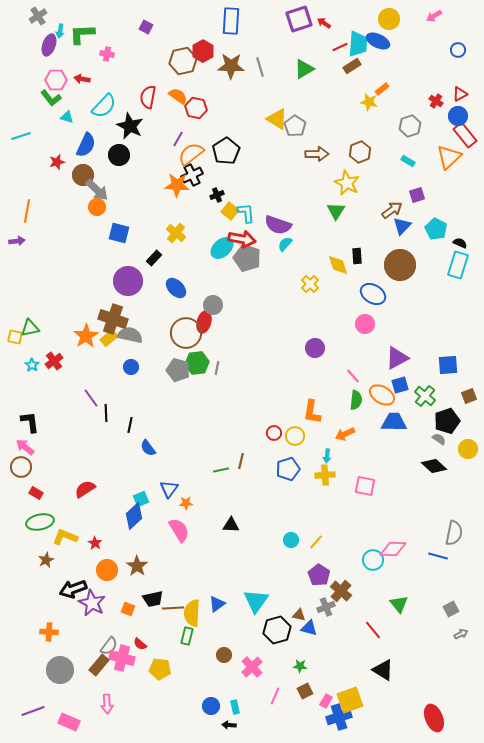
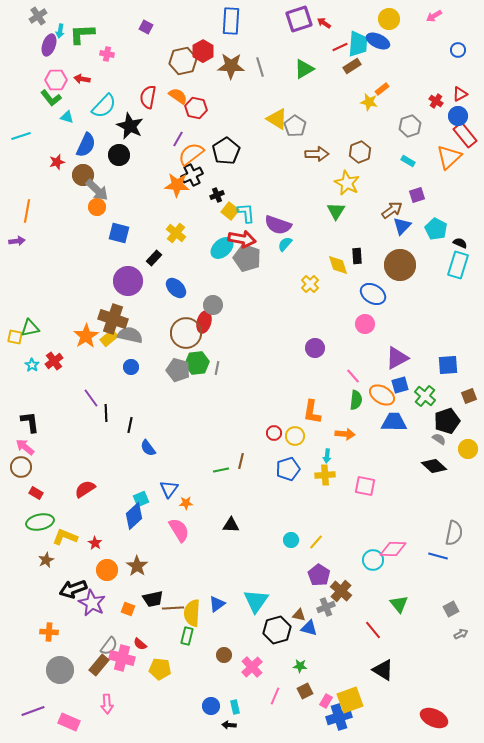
orange arrow at (345, 434): rotated 150 degrees counterclockwise
red ellipse at (434, 718): rotated 44 degrees counterclockwise
